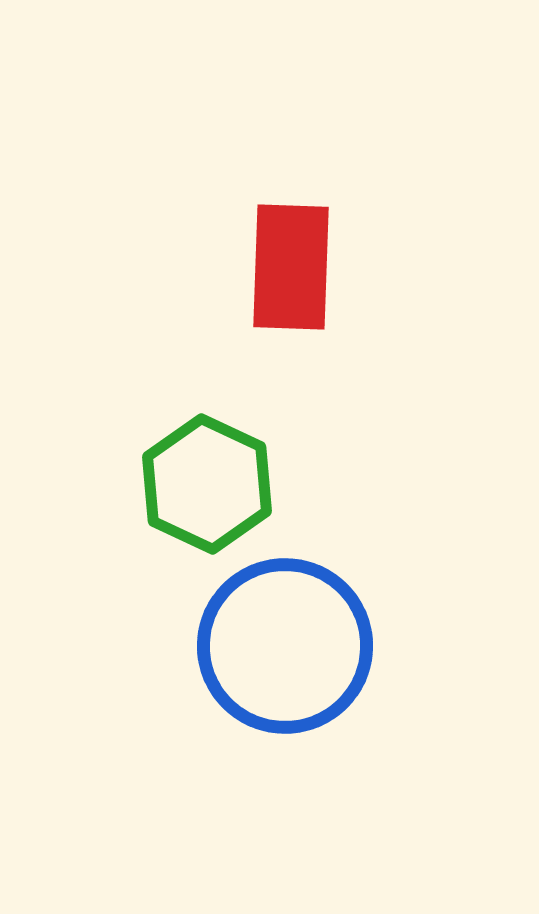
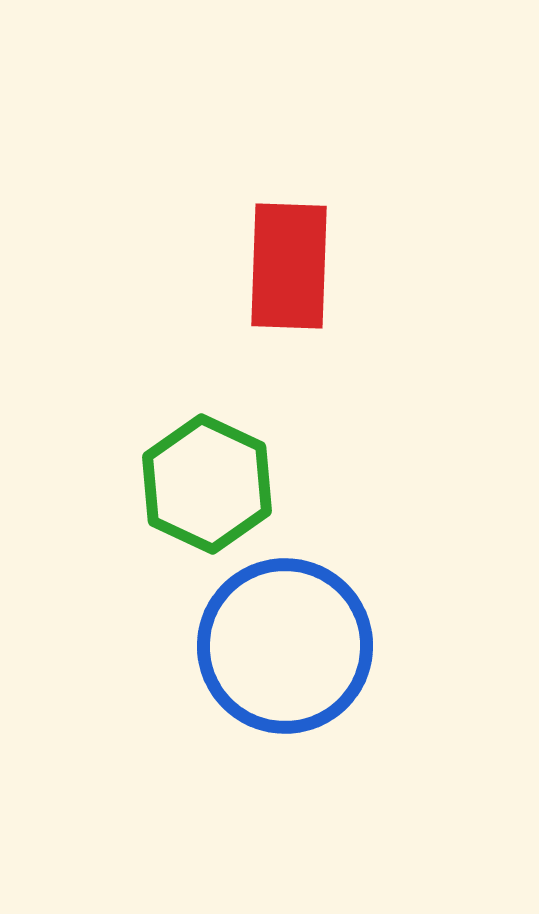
red rectangle: moved 2 px left, 1 px up
